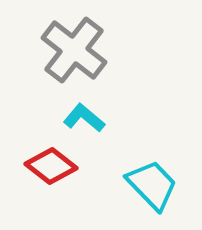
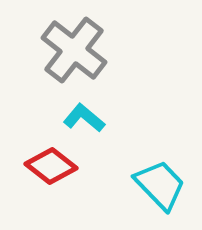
cyan trapezoid: moved 8 px right
